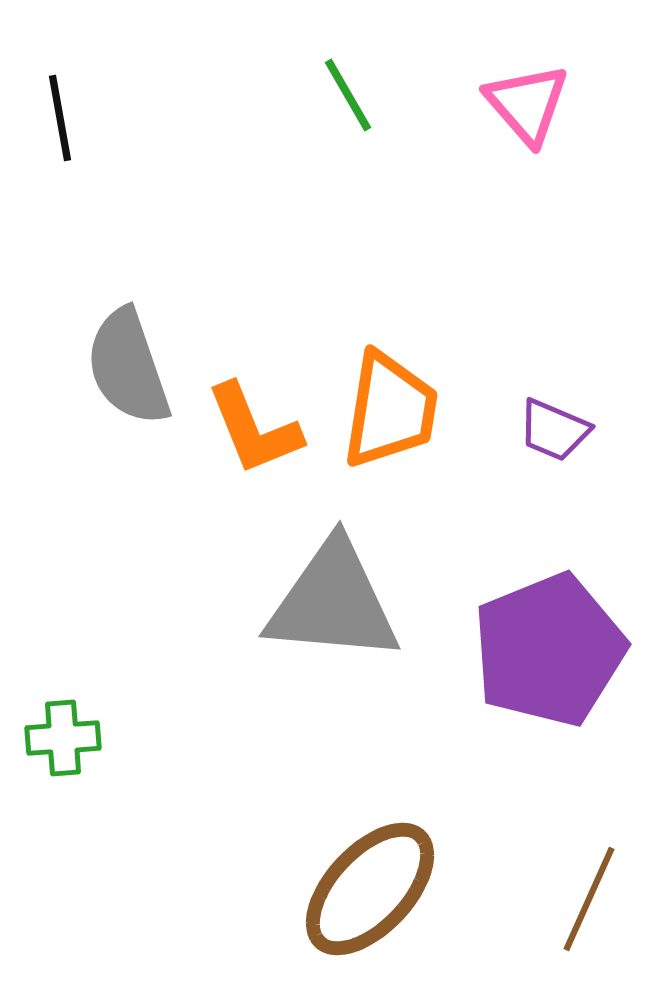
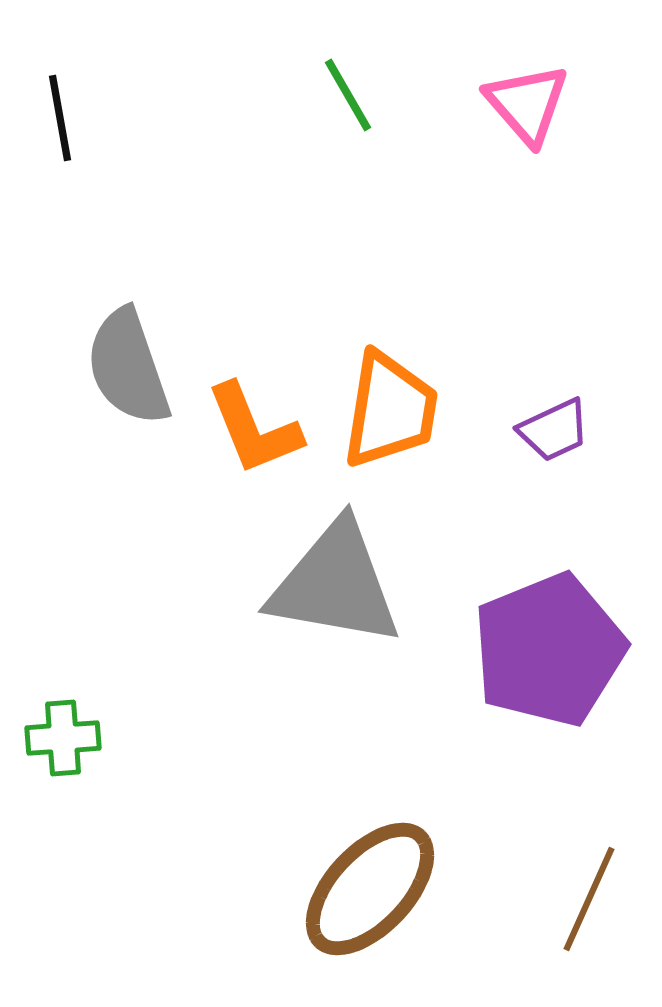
purple trapezoid: rotated 48 degrees counterclockwise
gray triangle: moved 2 px right, 18 px up; rotated 5 degrees clockwise
